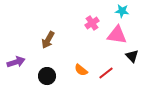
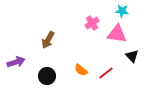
pink triangle: moved 1 px up
